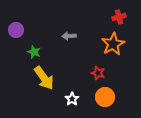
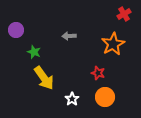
red cross: moved 5 px right, 3 px up; rotated 16 degrees counterclockwise
